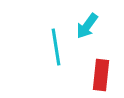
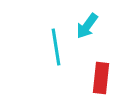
red rectangle: moved 3 px down
